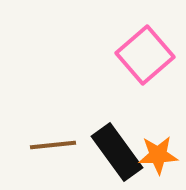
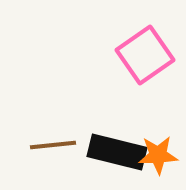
pink square: rotated 6 degrees clockwise
black rectangle: rotated 40 degrees counterclockwise
